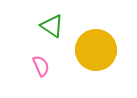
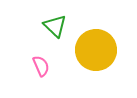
green triangle: moved 3 px right; rotated 10 degrees clockwise
